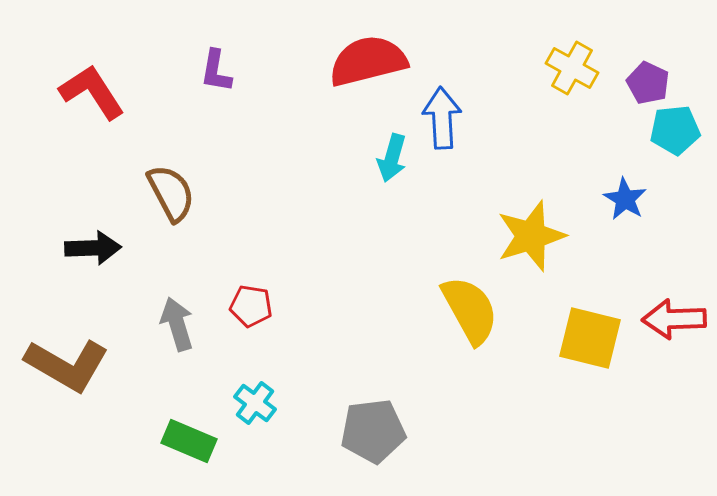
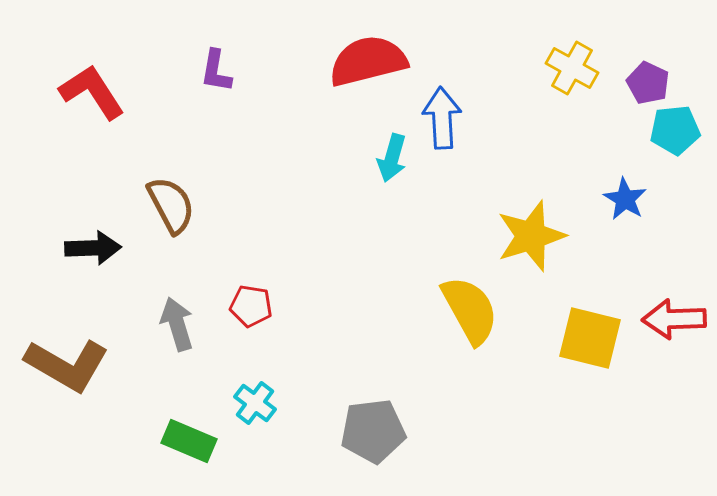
brown semicircle: moved 12 px down
